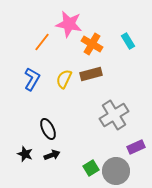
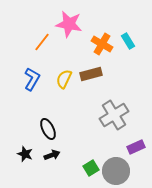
orange cross: moved 10 px right
